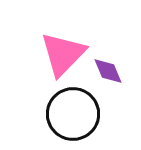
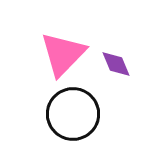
purple diamond: moved 8 px right, 7 px up
